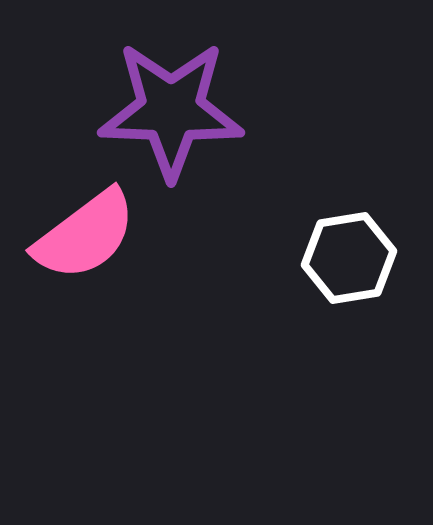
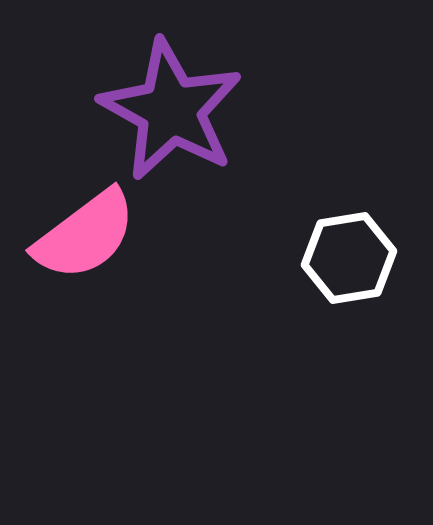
purple star: rotated 27 degrees clockwise
